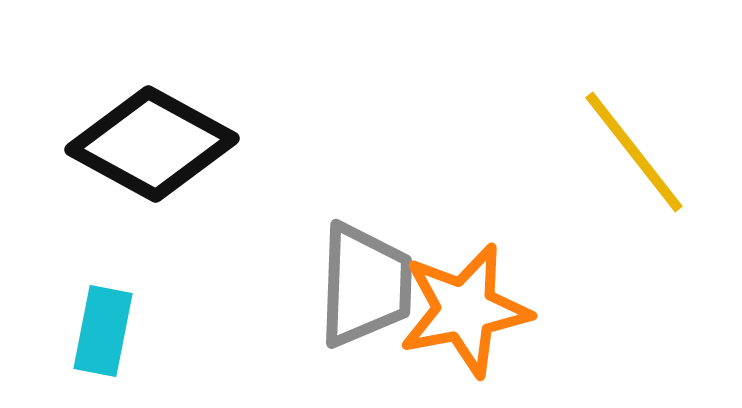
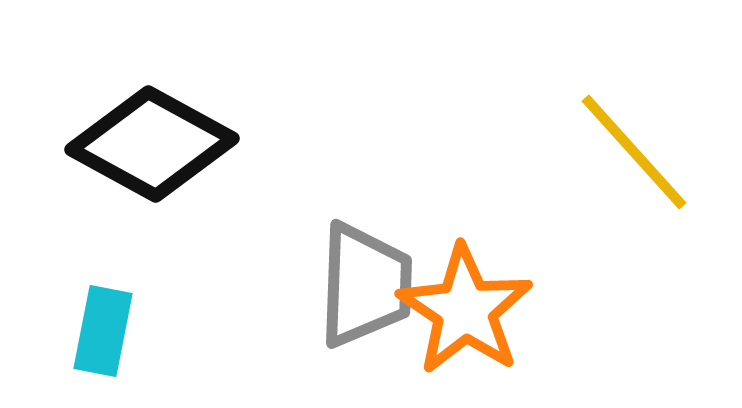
yellow line: rotated 4 degrees counterclockwise
orange star: rotated 27 degrees counterclockwise
